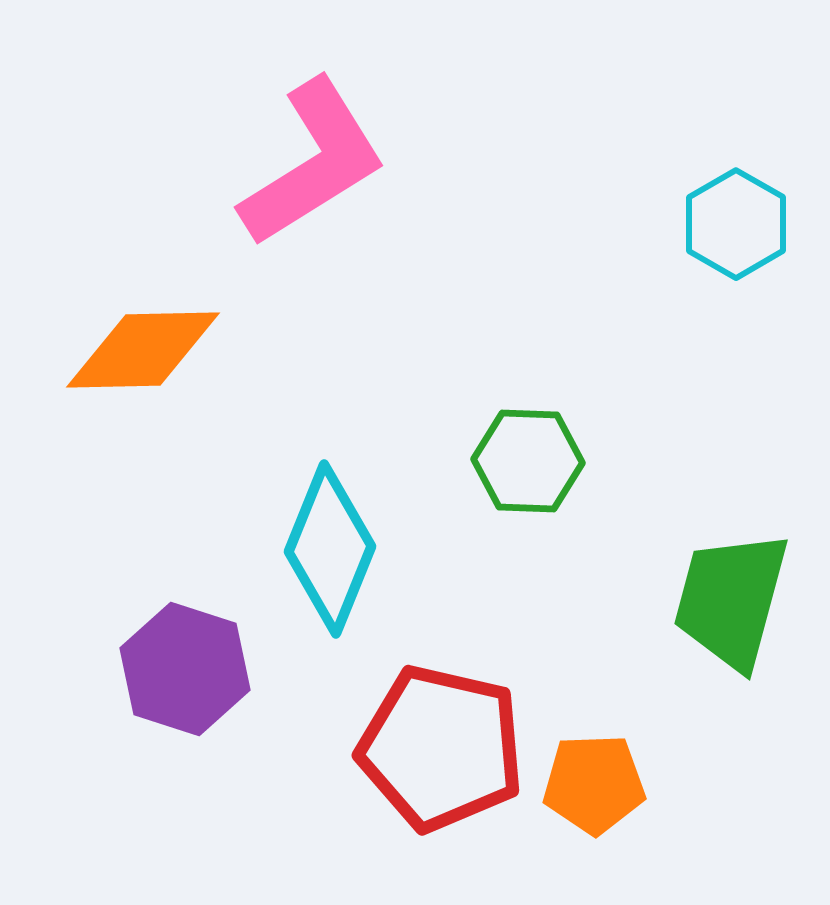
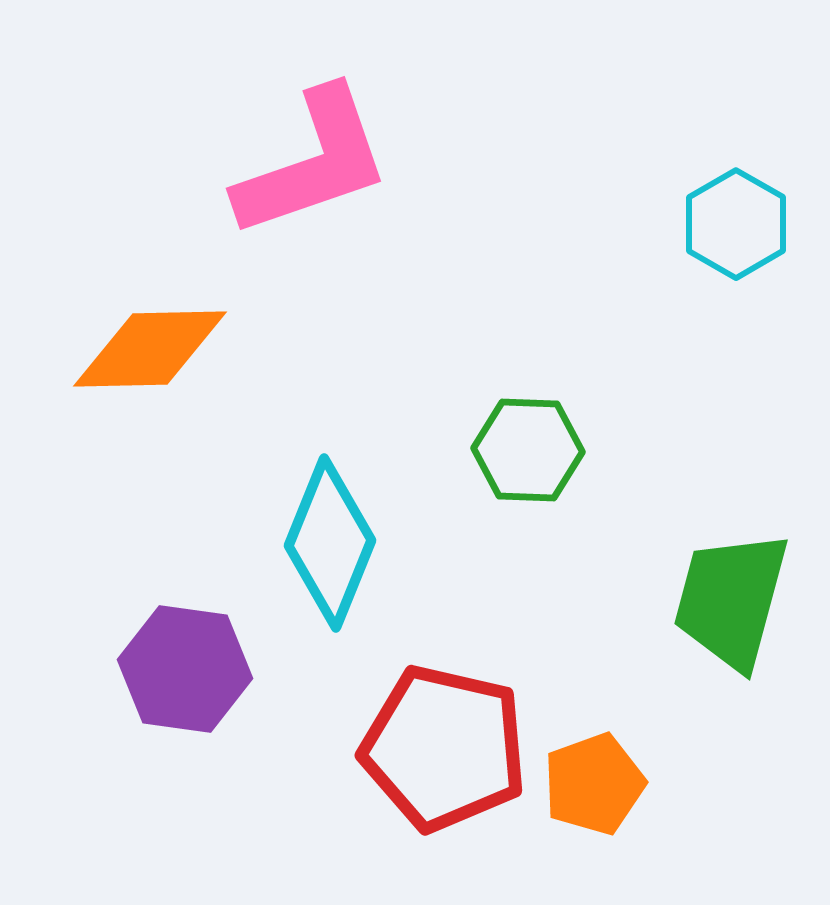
pink L-shape: rotated 13 degrees clockwise
orange diamond: moved 7 px right, 1 px up
green hexagon: moved 11 px up
cyan diamond: moved 6 px up
purple hexagon: rotated 10 degrees counterclockwise
red pentagon: moved 3 px right
orange pentagon: rotated 18 degrees counterclockwise
